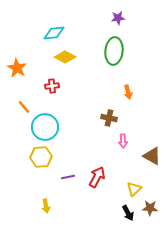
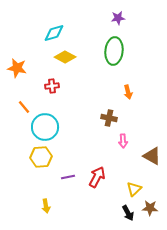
cyan diamond: rotated 10 degrees counterclockwise
orange star: rotated 18 degrees counterclockwise
